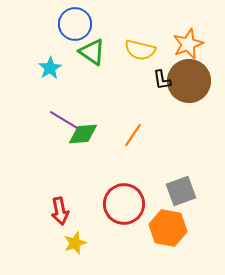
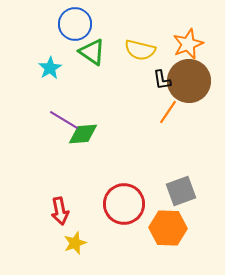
orange line: moved 35 px right, 23 px up
orange hexagon: rotated 9 degrees counterclockwise
